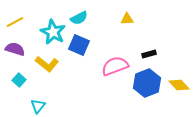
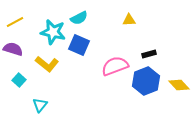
yellow triangle: moved 2 px right, 1 px down
cyan star: rotated 15 degrees counterclockwise
purple semicircle: moved 2 px left
blue hexagon: moved 1 px left, 2 px up
cyan triangle: moved 2 px right, 1 px up
